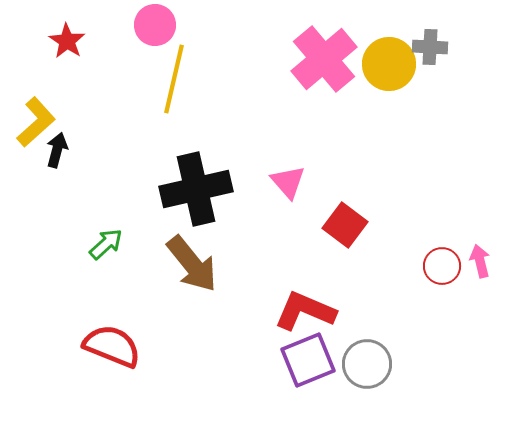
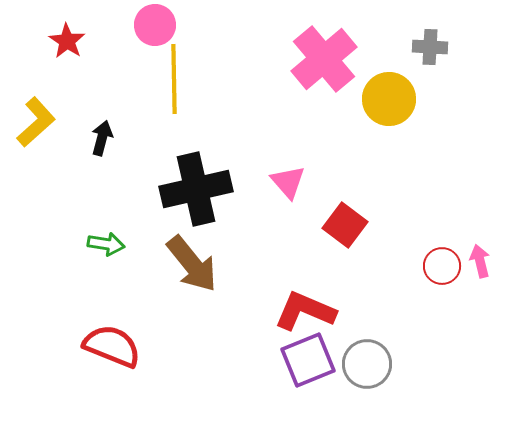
yellow circle: moved 35 px down
yellow line: rotated 14 degrees counterclockwise
black arrow: moved 45 px right, 12 px up
green arrow: rotated 51 degrees clockwise
